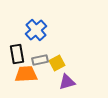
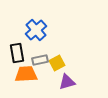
black rectangle: moved 1 px up
